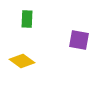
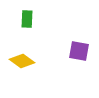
purple square: moved 11 px down
